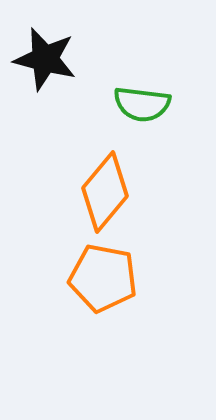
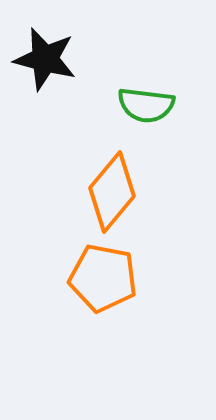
green semicircle: moved 4 px right, 1 px down
orange diamond: moved 7 px right
